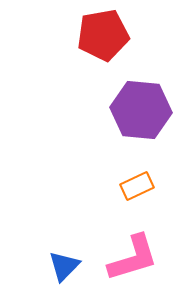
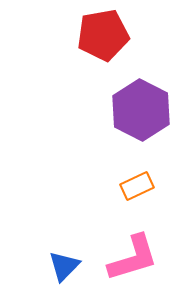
purple hexagon: rotated 22 degrees clockwise
